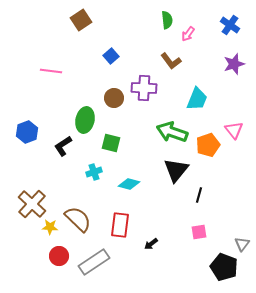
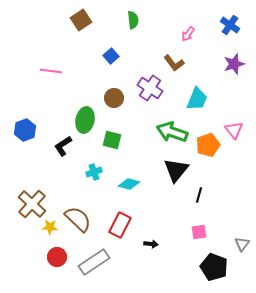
green semicircle: moved 34 px left
brown L-shape: moved 3 px right, 2 px down
purple cross: moved 6 px right; rotated 30 degrees clockwise
blue hexagon: moved 2 px left, 2 px up
green square: moved 1 px right, 3 px up
red rectangle: rotated 20 degrees clockwise
black arrow: rotated 136 degrees counterclockwise
red circle: moved 2 px left, 1 px down
black pentagon: moved 10 px left
